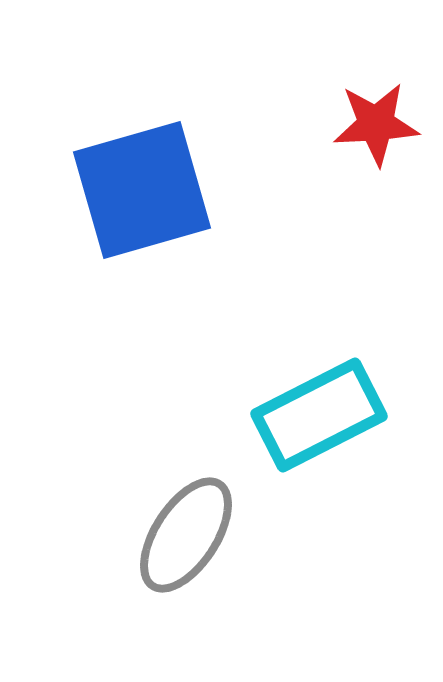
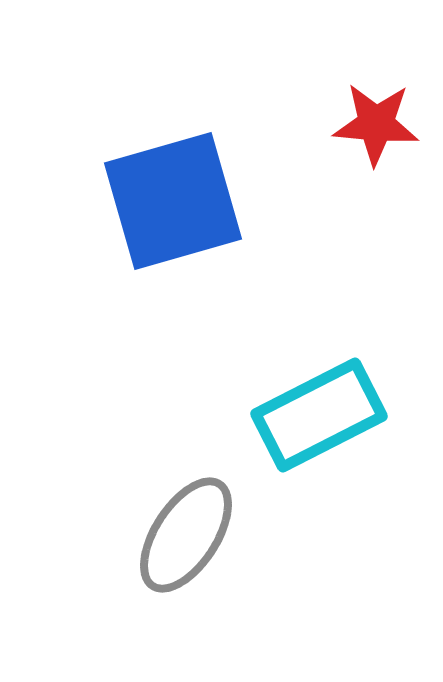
red star: rotated 8 degrees clockwise
blue square: moved 31 px right, 11 px down
